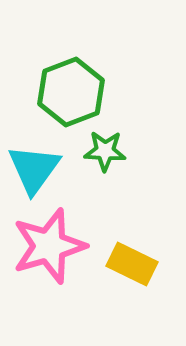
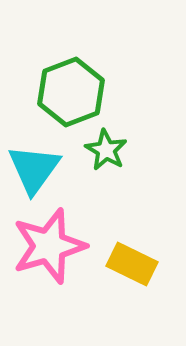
green star: moved 1 px right, 1 px up; rotated 27 degrees clockwise
